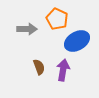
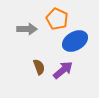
blue ellipse: moved 2 px left
purple arrow: rotated 40 degrees clockwise
